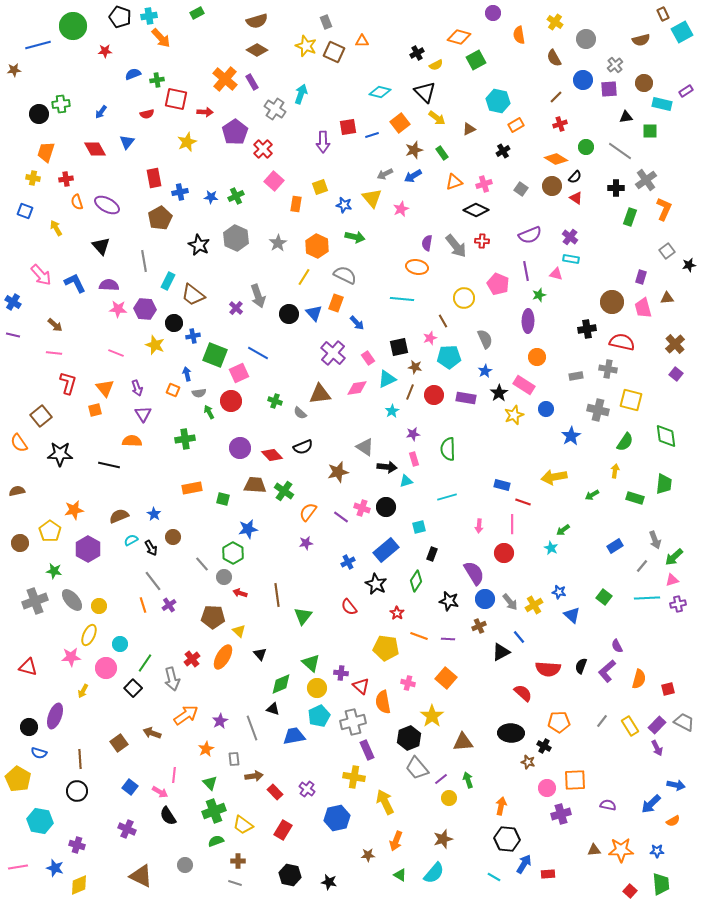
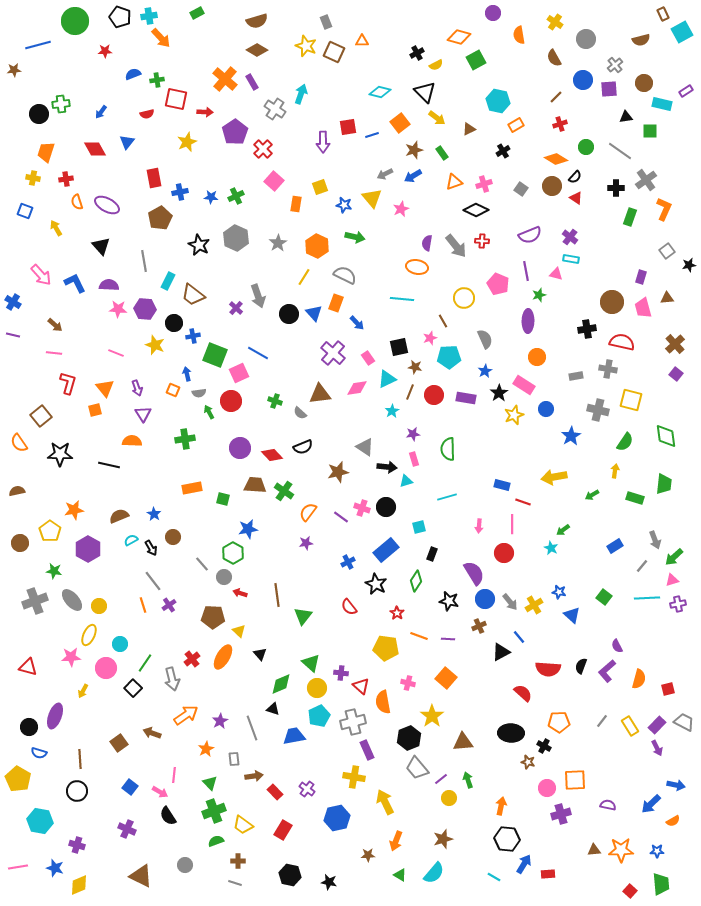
green circle at (73, 26): moved 2 px right, 5 px up
